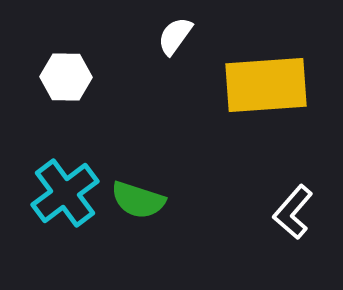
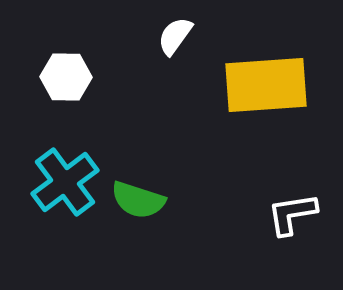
cyan cross: moved 11 px up
white L-shape: moved 1 px left, 2 px down; rotated 40 degrees clockwise
